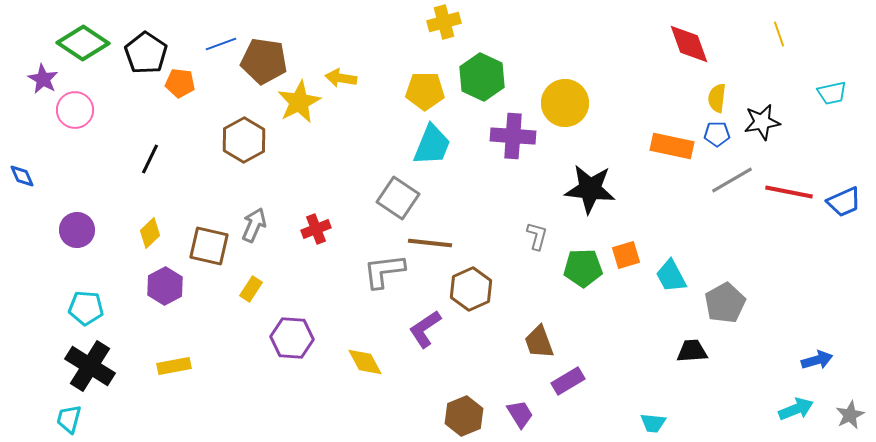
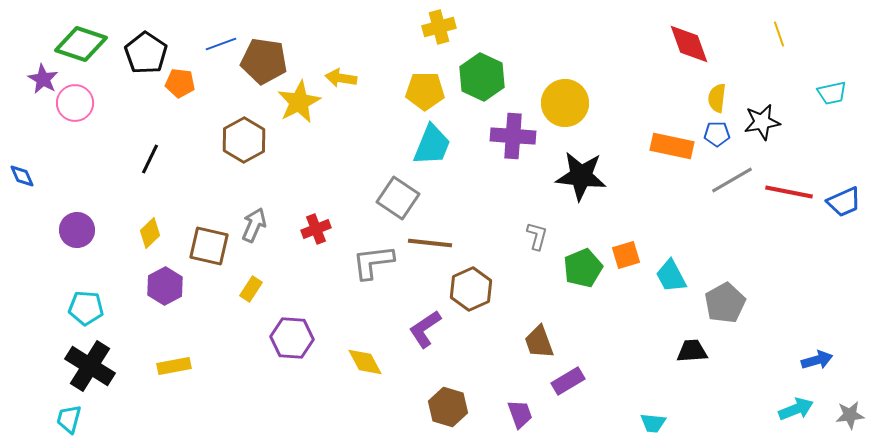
yellow cross at (444, 22): moved 5 px left, 5 px down
green diamond at (83, 43): moved 2 px left, 1 px down; rotated 15 degrees counterclockwise
pink circle at (75, 110): moved 7 px up
black star at (590, 189): moved 9 px left, 13 px up
green pentagon at (583, 268): rotated 21 degrees counterclockwise
gray L-shape at (384, 271): moved 11 px left, 9 px up
purple trapezoid at (520, 414): rotated 12 degrees clockwise
gray star at (850, 415): rotated 20 degrees clockwise
brown hexagon at (464, 416): moved 16 px left, 9 px up; rotated 21 degrees counterclockwise
